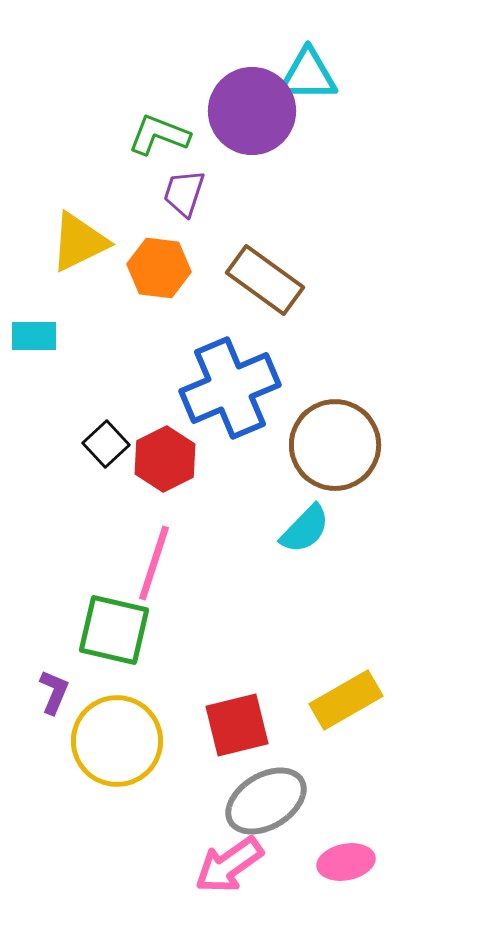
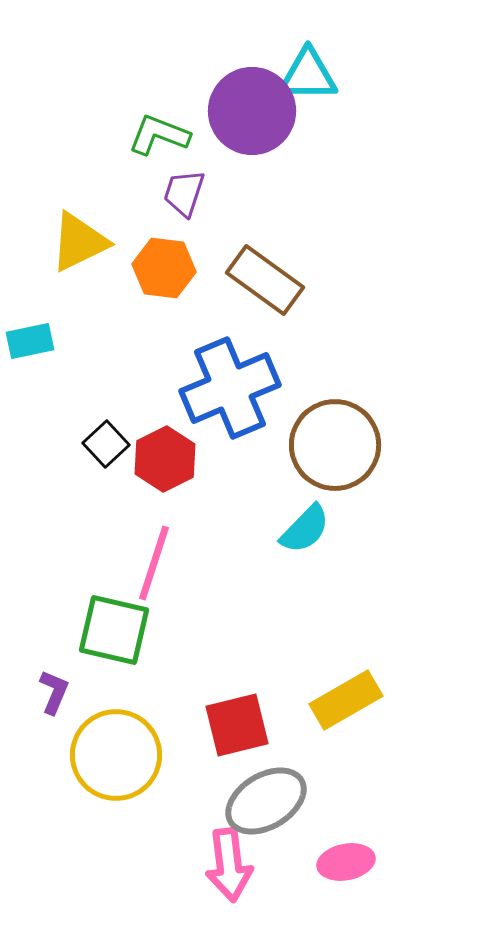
orange hexagon: moved 5 px right
cyan rectangle: moved 4 px left, 5 px down; rotated 12 degrees counterclockwise
yellow circle: moved 1 px left, 14 px down
pink arrow: rotated 62 degrees counterclockwise
